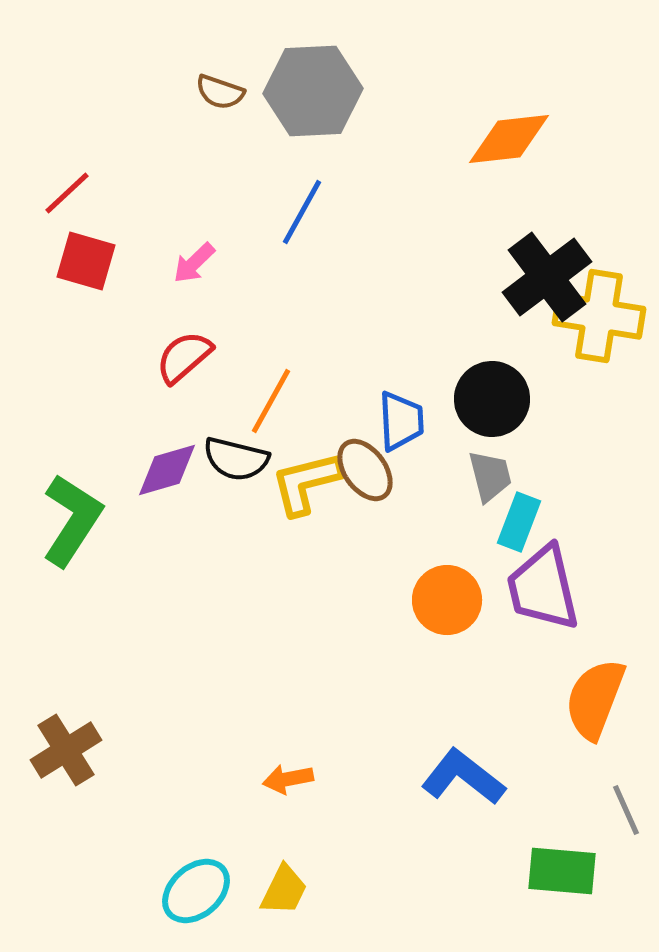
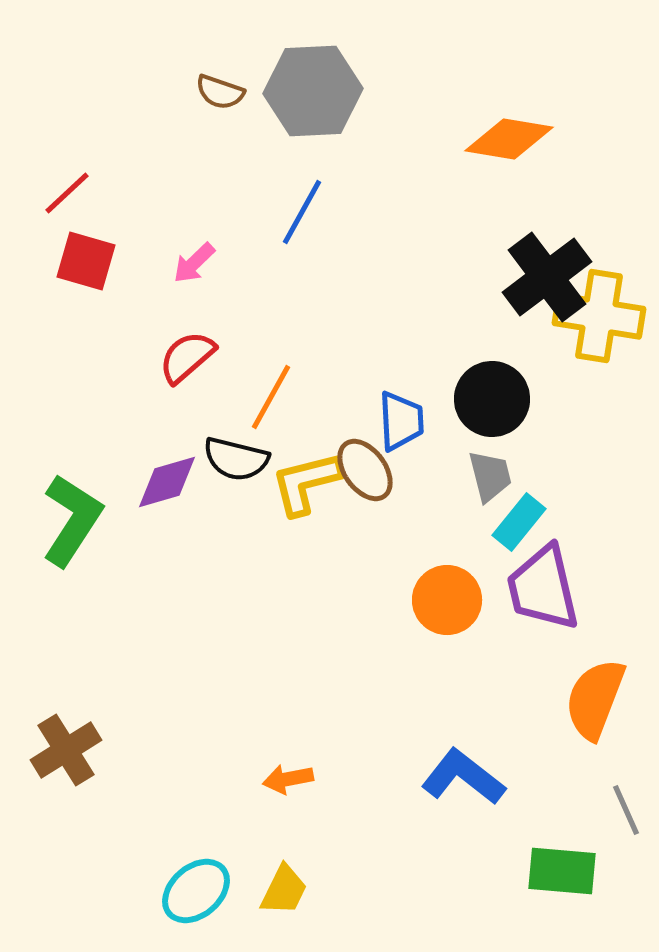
orange diamond: rotated 16 degrees clockwise
red semicircle: moved 3 px right
orange line: moved 4 px up
purple diamond: moved 12 px down
cyan rectangle: rotated 18 degrees clockwise
